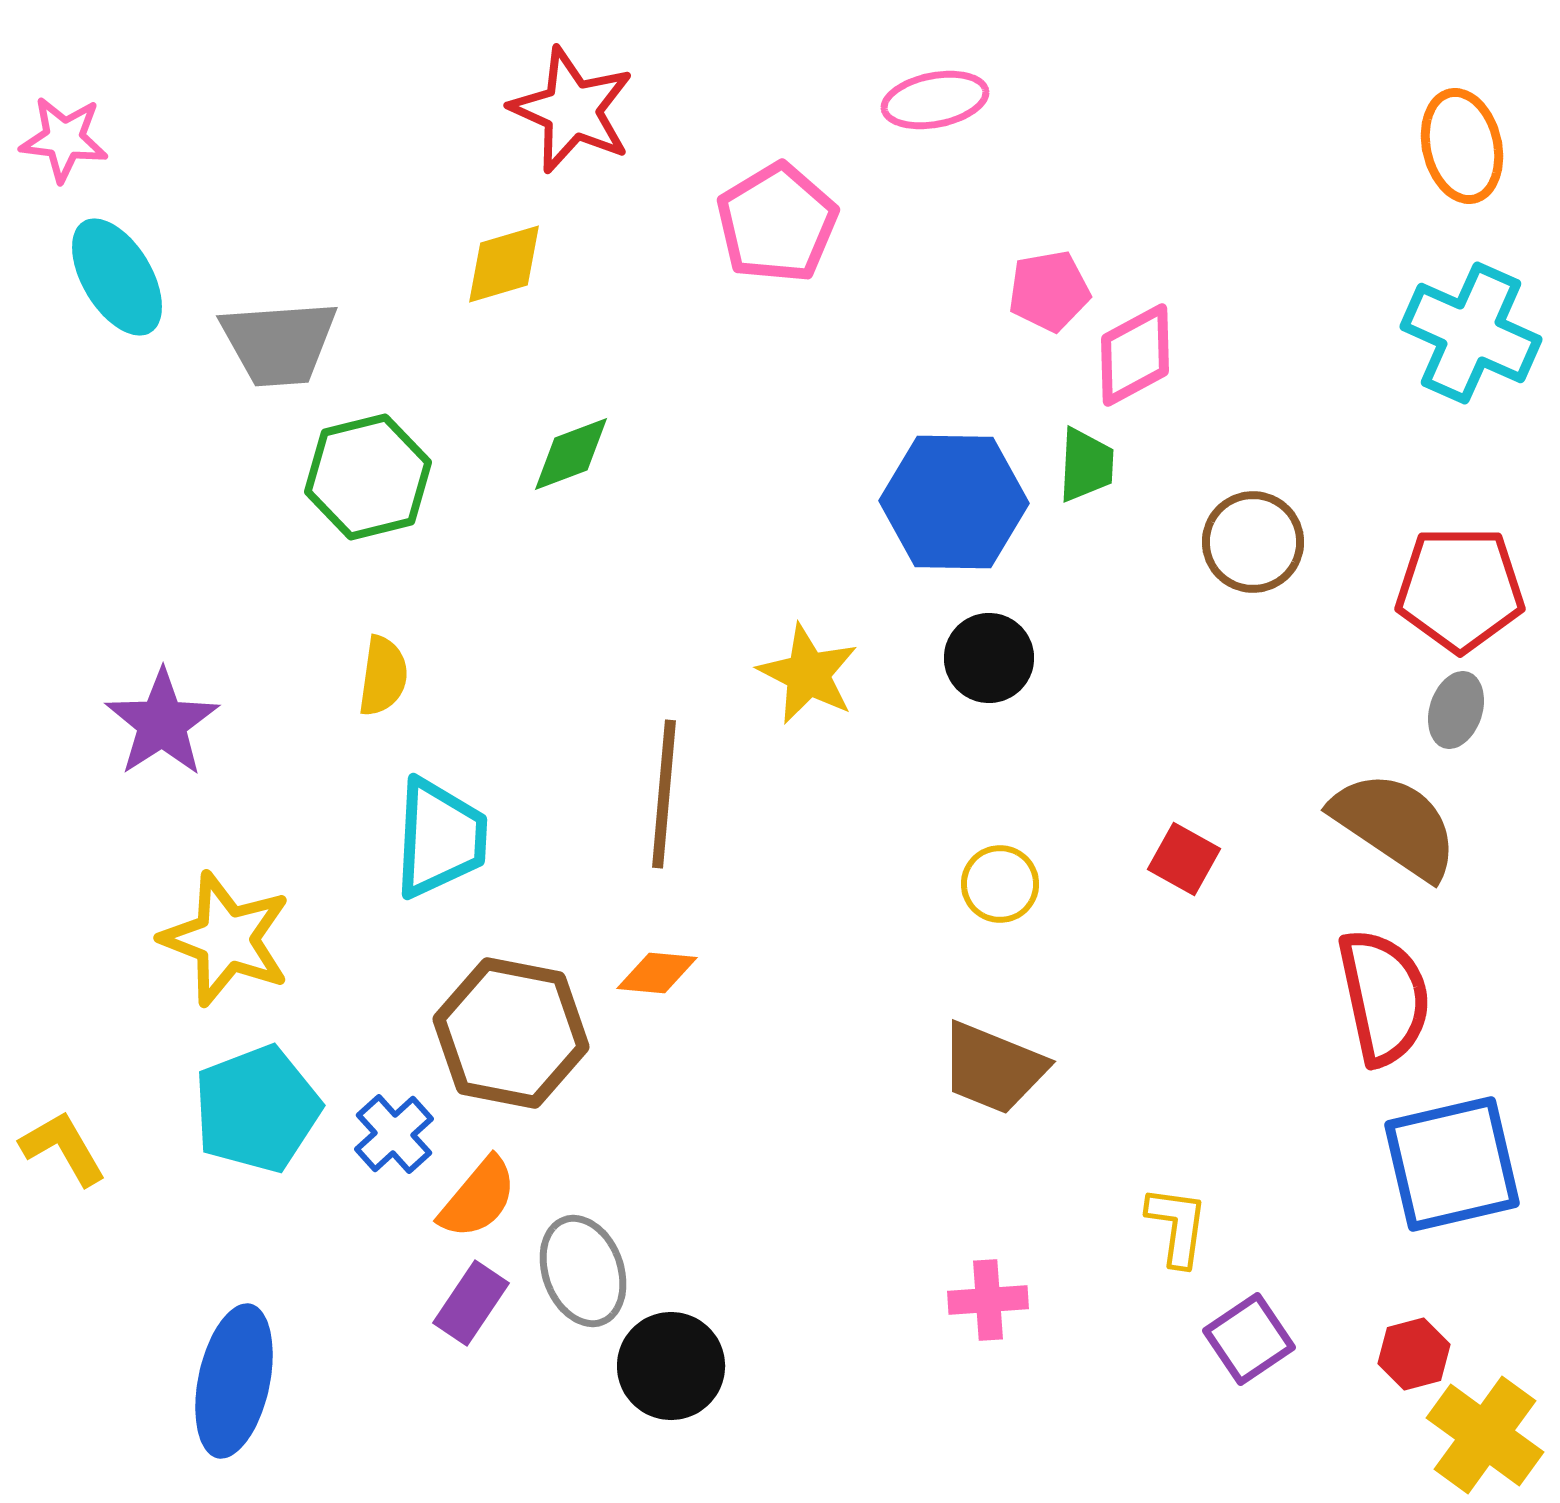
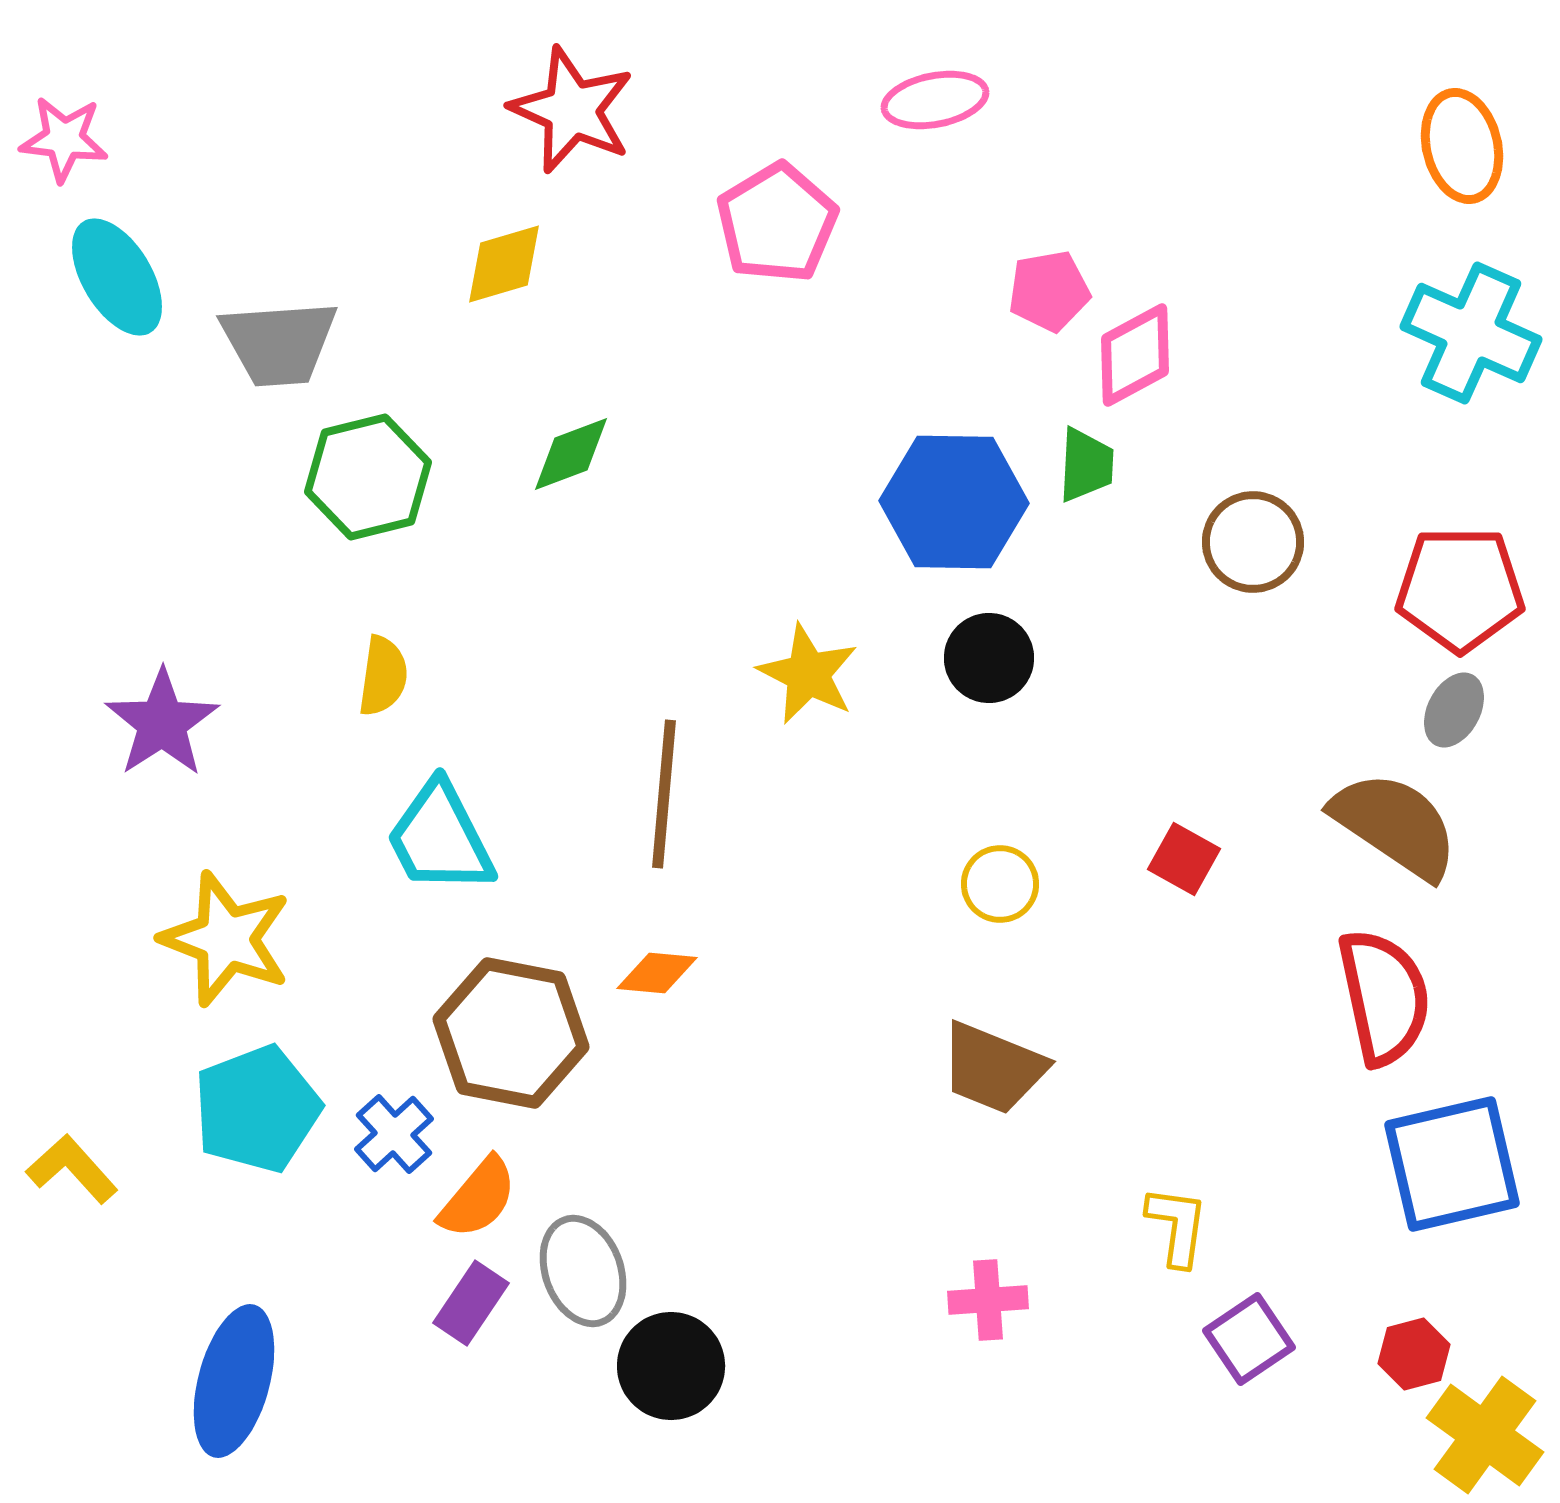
gray ellipse at (1456, 710): moved 2 px left; rotated 10 degrees clockwise
cyan trapezoid at (440, 838): rotated 150 degrees clockwise
yellow L-shape at (63, 1148): moved 9 px right, 21 px down; rotated 12 degrees counterclockwise
blue ellipse at (234, 1381): rotated 3 degrees clockwise
